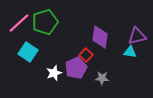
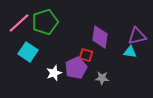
red square: rotated 24 degrees counterclockwise
